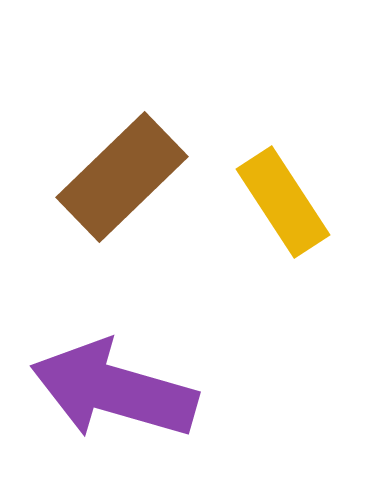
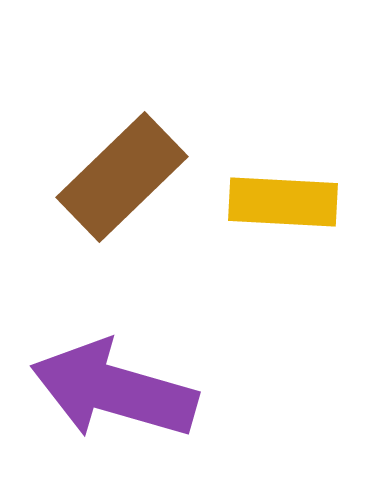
yellow rectangle: rotated 54 degrees counterclockwise
